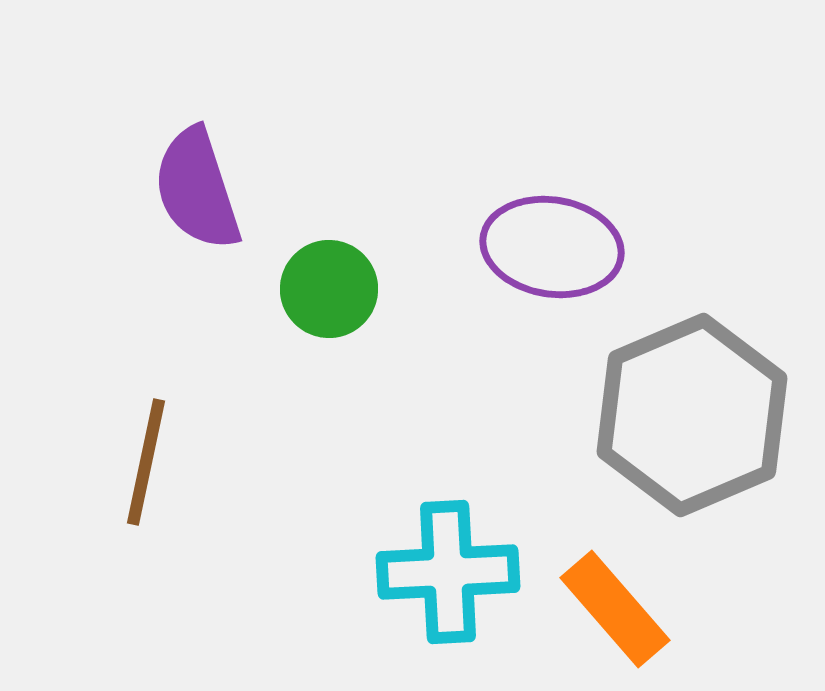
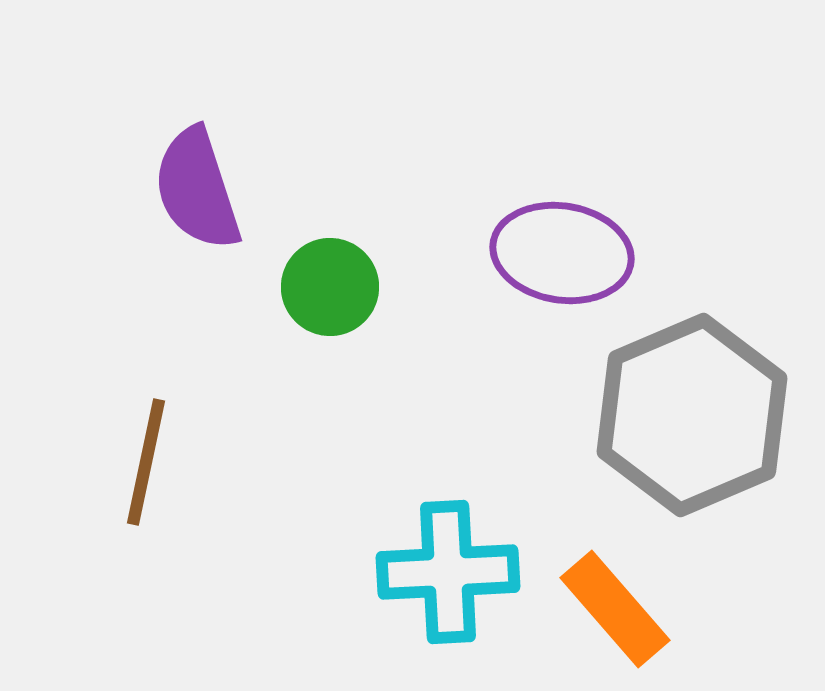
purple ellipse: moved 10 px right, 6 px down
green circle: moved 1 px right, 2 px up
